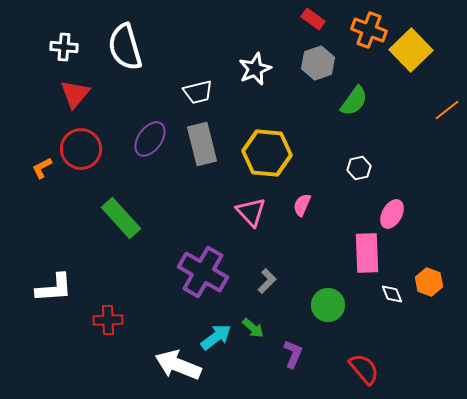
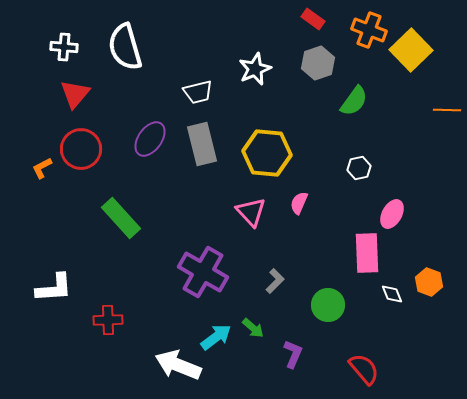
orange line: rotated 40 degrees clockwise
pink semicircle: moved 3 px left, 2 px up
gray L-shape: moved 8 px right
